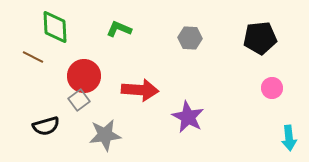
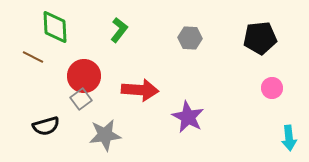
green L-shape: moved 1 px down; rotated 105 degrees clockwise
gray square: moved 2 px right, 1 px up
